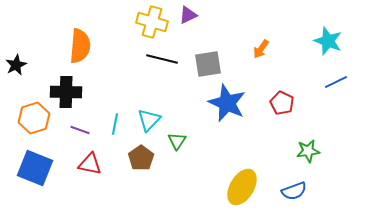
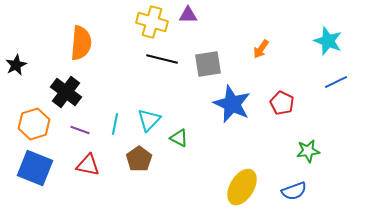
purple triangle: rotated 24 degrees clockwise
orange semicircle: moved 1 px right, 3 px up
black cross: rotated 36 degrees clockwise
blue star: moved 5 px right, 1 px down
orange hexagon: moved 6 px down
green triangle: moved 2 px right, 3 px up; rotated 36 degrees counterclockwise
brown pentagon: moved 2 px left, 1 px down
red triangle: moved 2 px left, 1 px down
